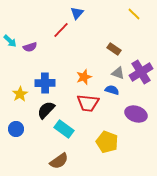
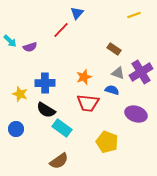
yellow line: moved 1 px down; rotated 64 degrees counterclockwise
yellow star: rotated 21 degrees counterclockwise
black semicircle: rotated 102 degrees counterclockwise
cyan rectangle: moved 2 px left, 1 px up
